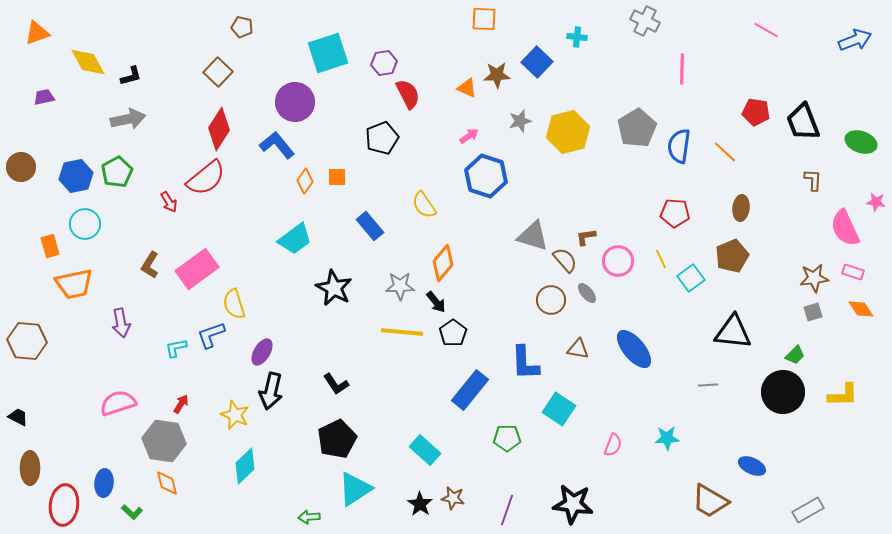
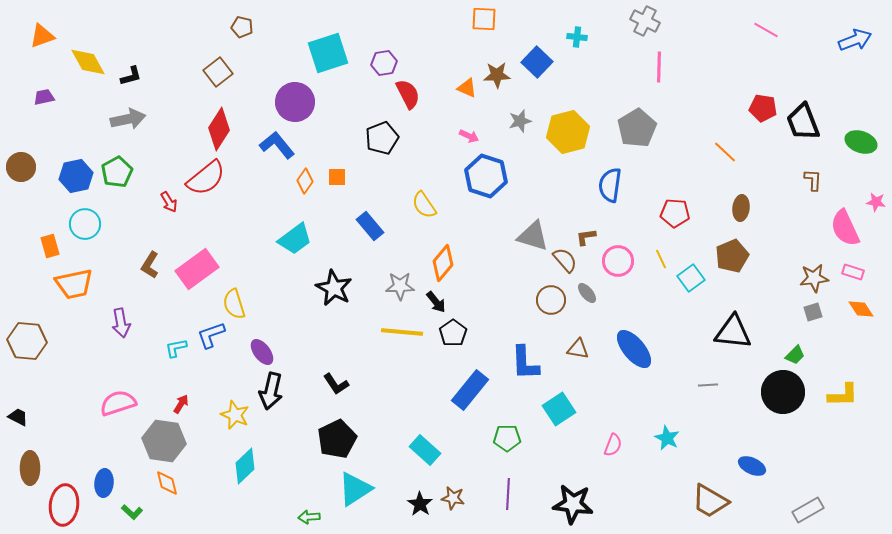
orange triangle at (37, 33): moved 5 px right, 3 px down
pink line at (682, 69): moved 23 px left, 2 px up
brown square at (218, 72): rotated 8 degrees clockwise
red pentagon at (756, 112): moved 7 px right, 4 px up
pink arrow at (469, 136): rotated 60 degrees clockwise
blue semicircle at (679, 146): moved 69 px left, 39 px down
purple ellipse at (262, 352): rotated 68 degrees counterclockwise
cyan square at (559, 409): rotated 24 degrees clockwise
cyan star at (667, 438): rotated 30 degrees clockwise
purple line at (507, 510): moved 1 px right, 16 px up; rotated 16 degrees counterclockwise
